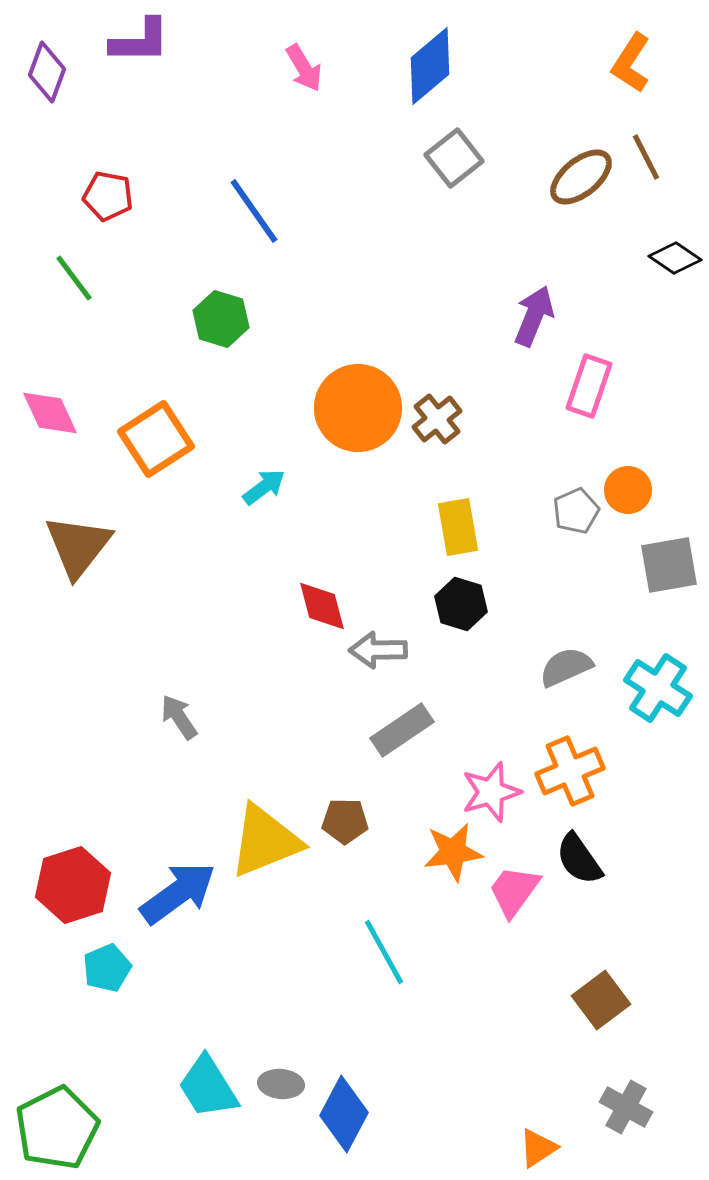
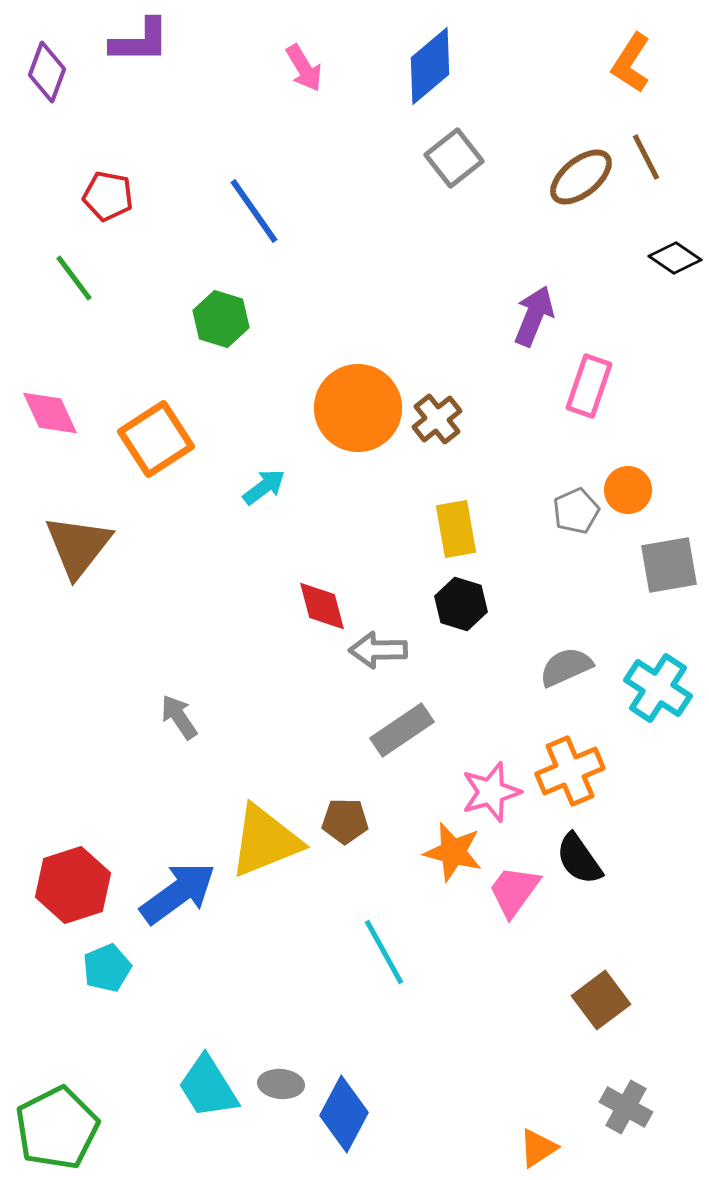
yellow rectangle at (458, 527): moved 2 px left, 2 px down
orange star at (453, 852): rotated 22 degrees clockwise
